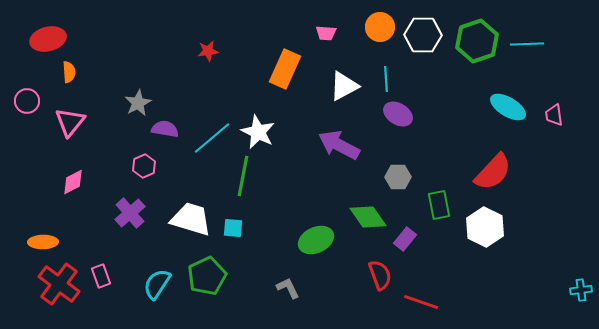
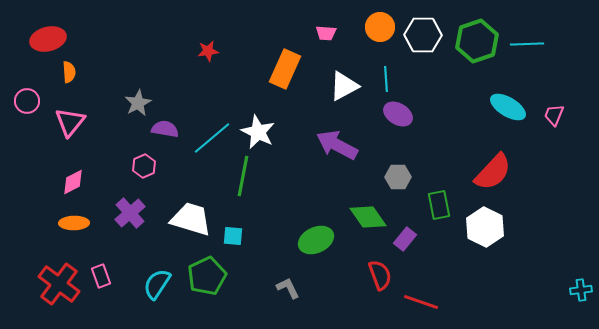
pink trapezoid at (554, 115): rotated 30 degrees clockwise
purple arrow at (339, 145): moved 2 px left
cyan square at (233, 228): moved 8 px down
orange ellipse at (43, 242): moved 31 px right, 19 px up
